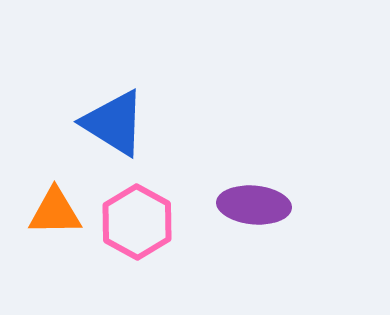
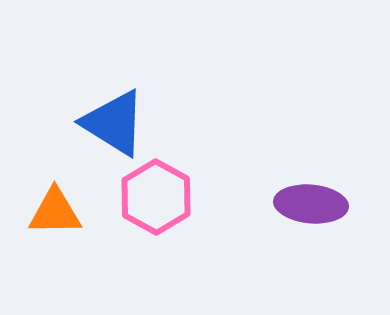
purple ellipse: moved 57 px right, 1 px up
pink hexagon: moved 19 px right, 25 px up
